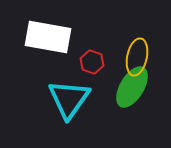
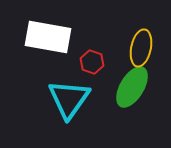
yellow ellipse: moved 4 px right, 9 px up
